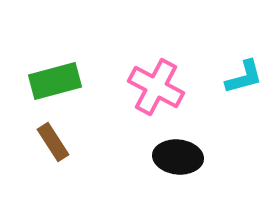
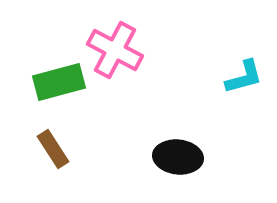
green rectangle: moved 4 px right, 1 px down
pink cross: moved 41 px left, 37 px up
brown rectangle: moved 7 px down
